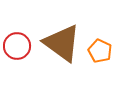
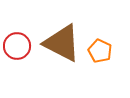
brown triangle: rotated 9 degrees counterclockwise
